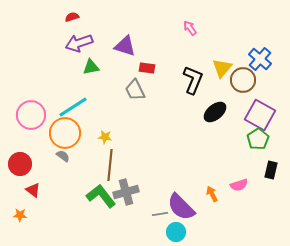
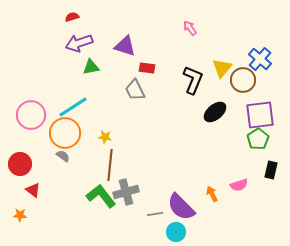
purple square: rotated 36 degrees counterclockwise
gray line: moved 5 px left
